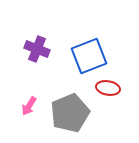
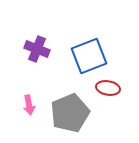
pink arrow: moved 1 px up; rotated 42 degrees counterclockwise
